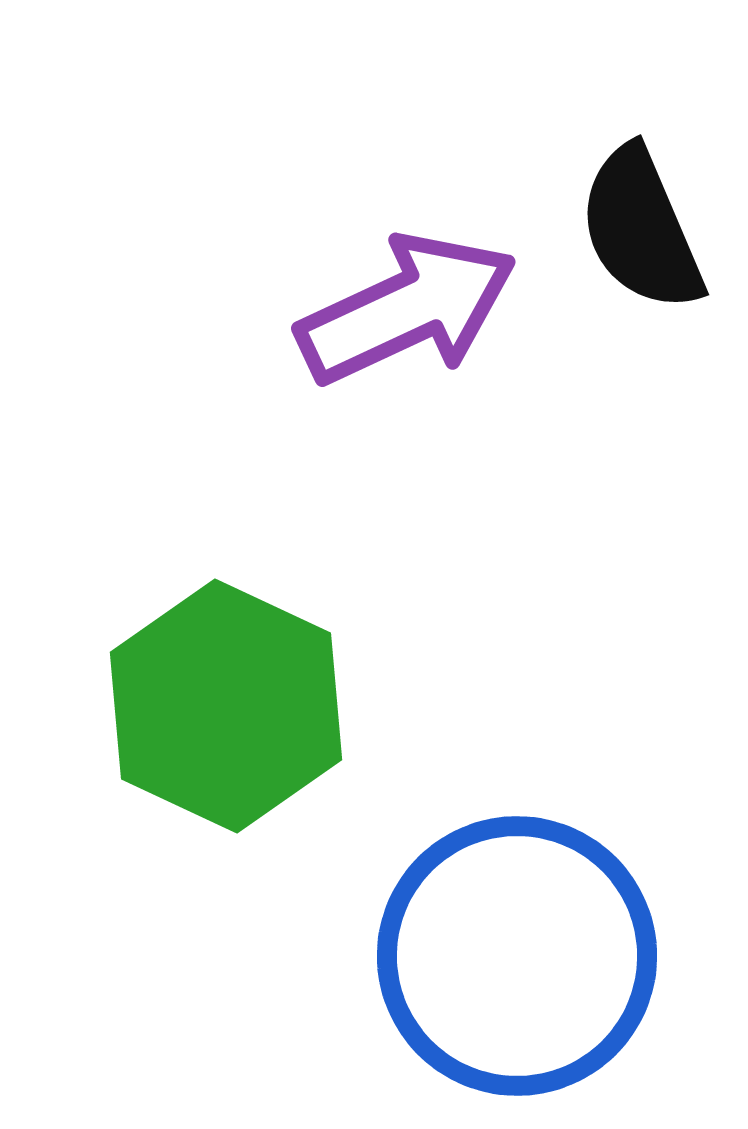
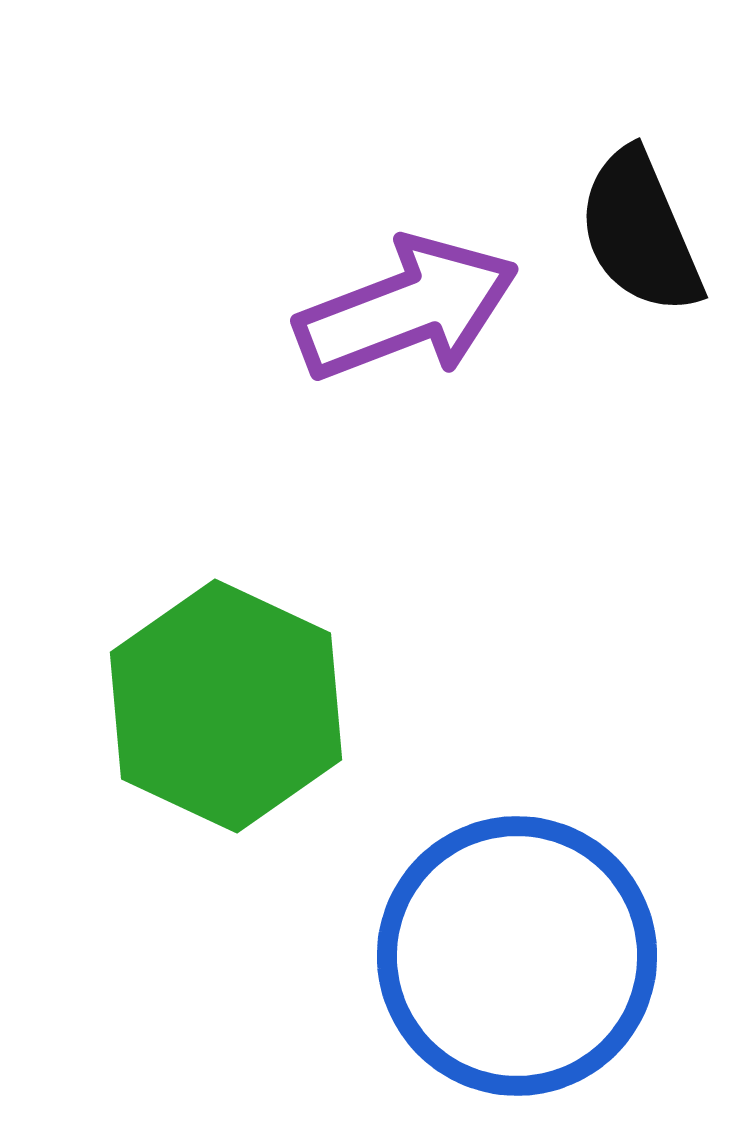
black semicircle: moved 1 px left, 3 px down
purple arrow: rotated 4 degrees clockwise
